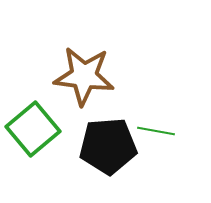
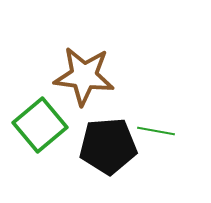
green square: moved 7 px right, 4 px up
